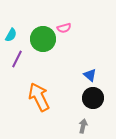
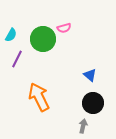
black circle: moved 5 px down
